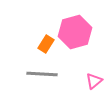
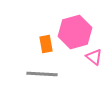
orange rectangle: rotated 42 degrees counterclockwise
pink triangle: moved 24 px up; rotated 42 degrees counterclockwise
